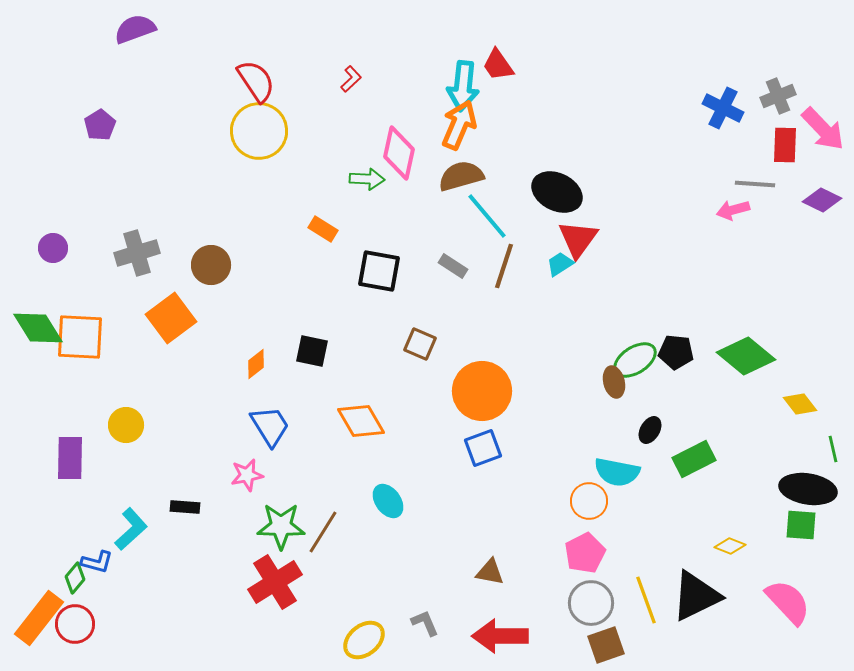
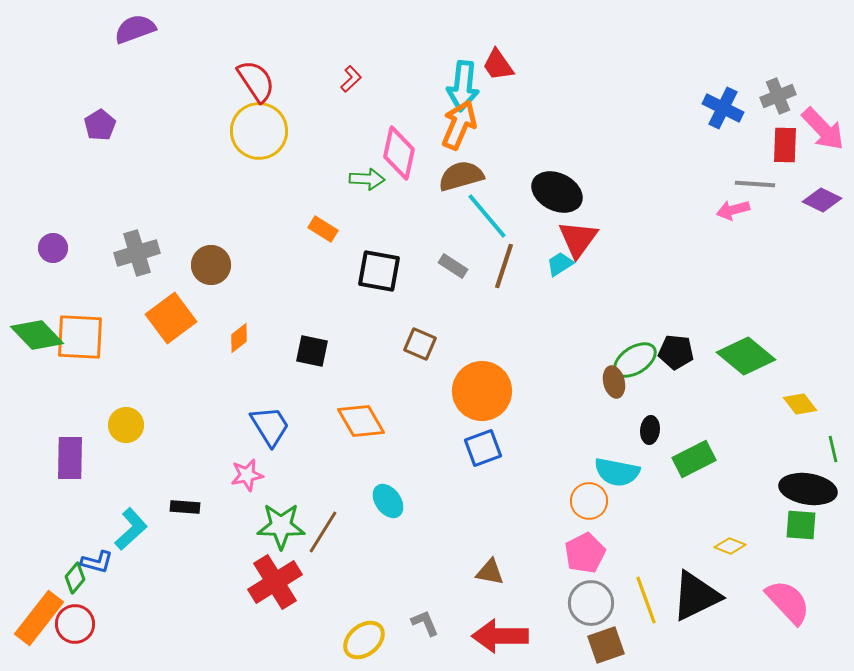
green diamond at (38, 328): moved 1 px left, 7 px down; rotated 12 degrees counterclockwise
orange diamond at (256, 364): moved 17 px left, 26 px up
black ellipse at (650, 430): rotated 24 degrees counterclockwise
